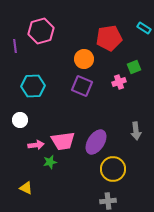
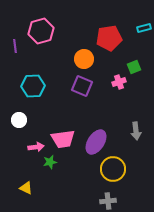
cyan rectangle: rotated 48 degrees counterclockwise
white circle: moved 1 px left
pink trapezoid: moved 2 px up
pink arrow: moved 2 px down
